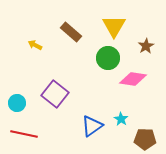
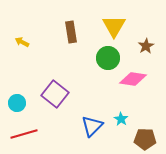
brown rectangle: rotated 40 degrees clockwise
yellow arrow: moved 13 px left, 3 px up
blue triangle: rotated 10 degrees counterclockwise
red line: rotated 28 degrees counterclockwise
